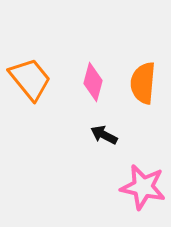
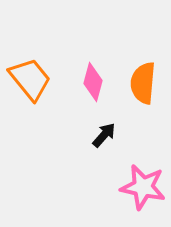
black arrow: rotated 104 degrees clockwise
